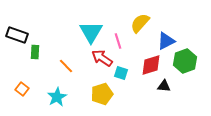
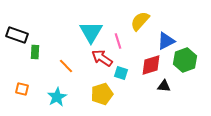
yellow semicircle: moved 2 px up
green hexagon: moved 1 px up
orange square: rotated 24 degrees counterclockwise
